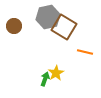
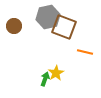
brown square: rotated 10 degrees counterclockwise
